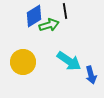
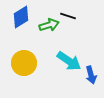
black line: moved 3 px right, 5 px down; rotated 63 degrees counterclockwise
blue diamond: moved 13 px left, 1 px down
yellow circle: moved 1 px right, 1 px down
